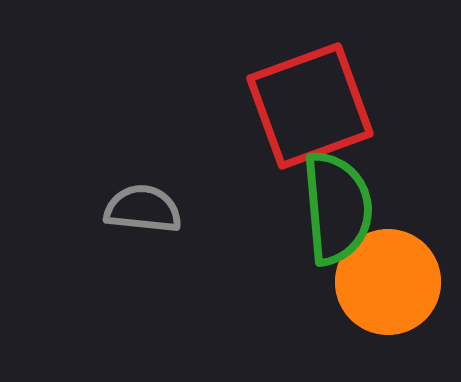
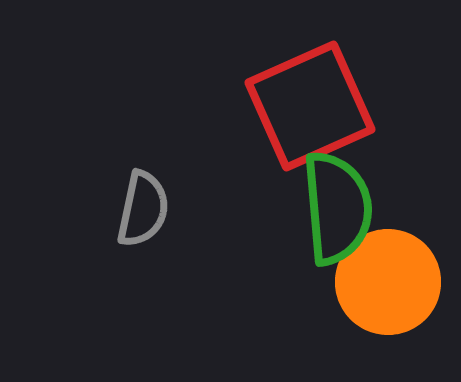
red square: rotated 4 degrees counterclockwise
gray semicircle: rotated 96 degrees clockwise
